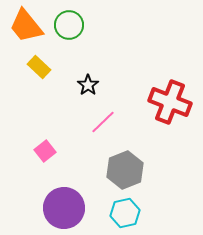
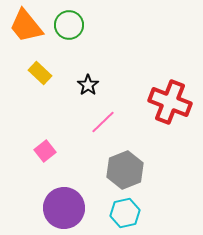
yellow rectangle: moved 1 px right, 6 px down
